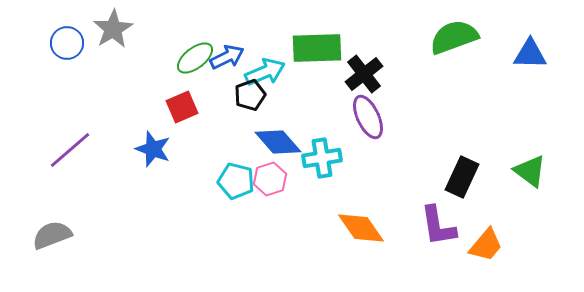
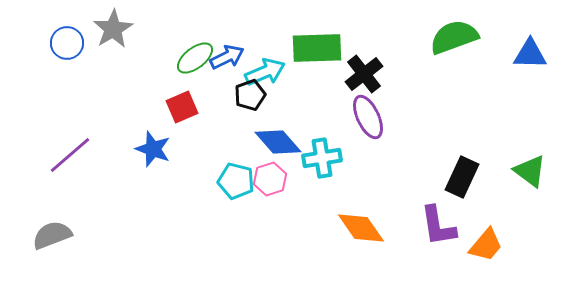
purple line: moved 5 px down
